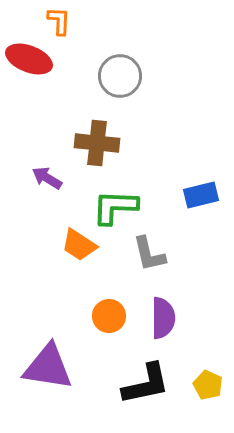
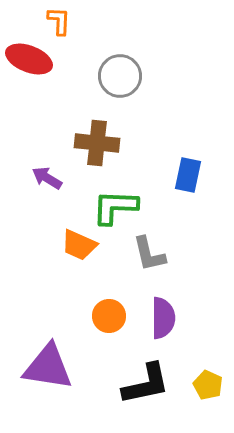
blue rectangle: moved 13 px left, 20 px up; rotated 64 degrees counterclockwise
orange trapezoid: rotated 9 degrees counterclockwise
